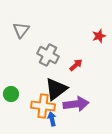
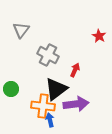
red star: rotated 24 degrees counterclockwise
red arrow: moved 1 px left, 5 px down; rotated 24 degrees counterclockwise
green circle: moved 5 px up
blue arrow: moved 2 px left, 1 px down
